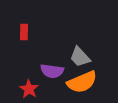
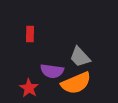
red rectangle: moved 6 px right, 2 px down
orange semicircle: moved 6 px left, 1 px down
red star: moved 1 px up
